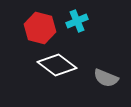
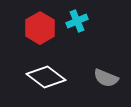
red hexagon: rotated 16 degrees clockwise
white diamond: moved 11 px left, 12 px down
